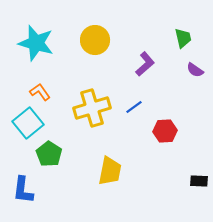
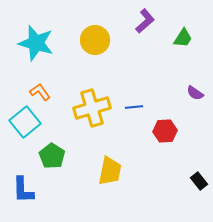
green trapezoid: rotated 45 degrees clockwise
purple L-shape: moved 43 px up
purple semicircle: moved 23 px down
blue line: rotated 30 degrees clockwise
cyan square: moved 3 px left, 1 px up
green pentagon: moved 3 px right, 2 px down
black rectangle: rotated 48 degrees clockwise
blue L-shape: rotated 8 degrees counterclockwise
